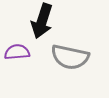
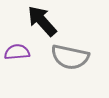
black arrow: rotated 120 degrees clockwise
